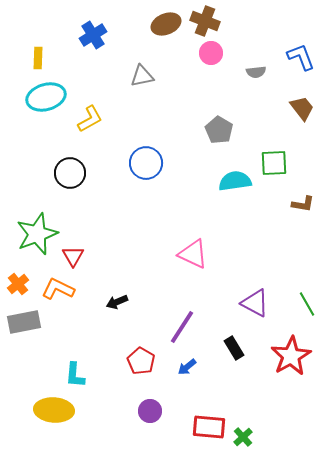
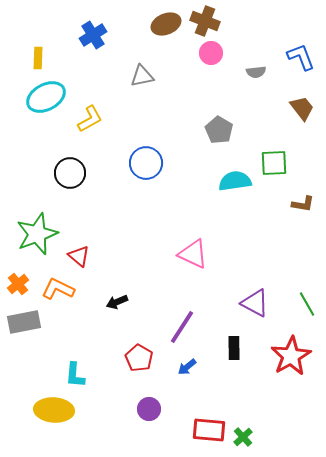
cyan ellipse: rotated 12 degrees counterclockwise
red triangle: moved 6 px right; rotated 20 degrees counterclockwise
black rectangle: rotated 30 degrees clockwise
red pentagon: moved 2 px left, 3 px up
purple circle: moved 1 px left, 2 px up
red rectangle: moved 3 px down
